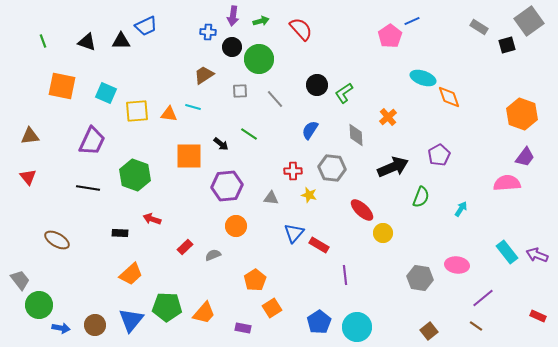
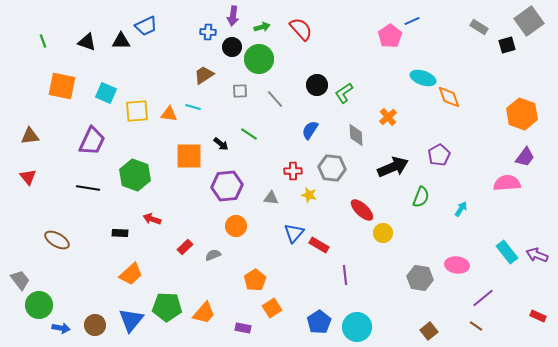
green arrow at (261, 21): moved 1 px right, 6 px down
